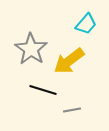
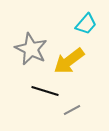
gray star: rotated 8 degrees counterclockwise
black line: moved 2 px right, 1 px down
gray line: rotated 18 degrees counterclockwise
